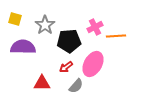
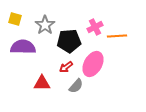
orange line: moved 1 px right
